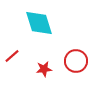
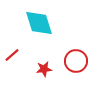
red line: moved 1 px up
